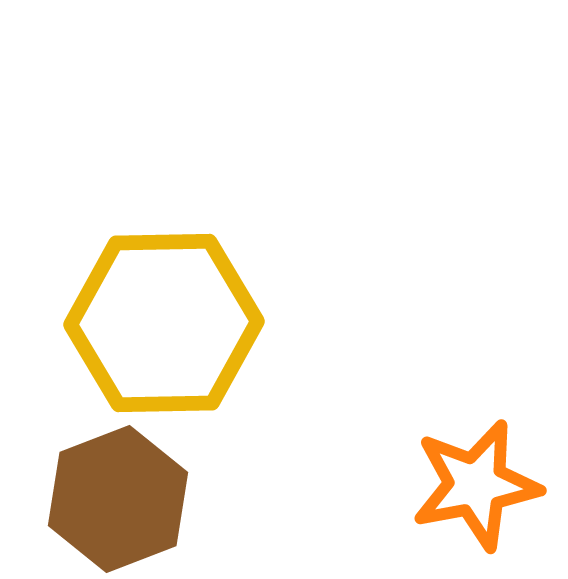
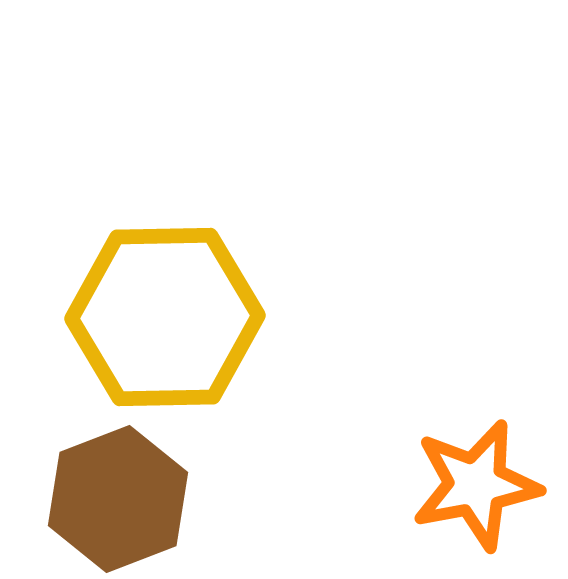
yellow hexagon: moved 1 px right, 6 px up
